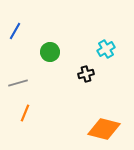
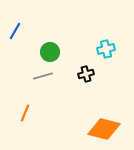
cyan cross: rotated 18 degrees clockwise
gray line: moved 25 px right, 7 px up
